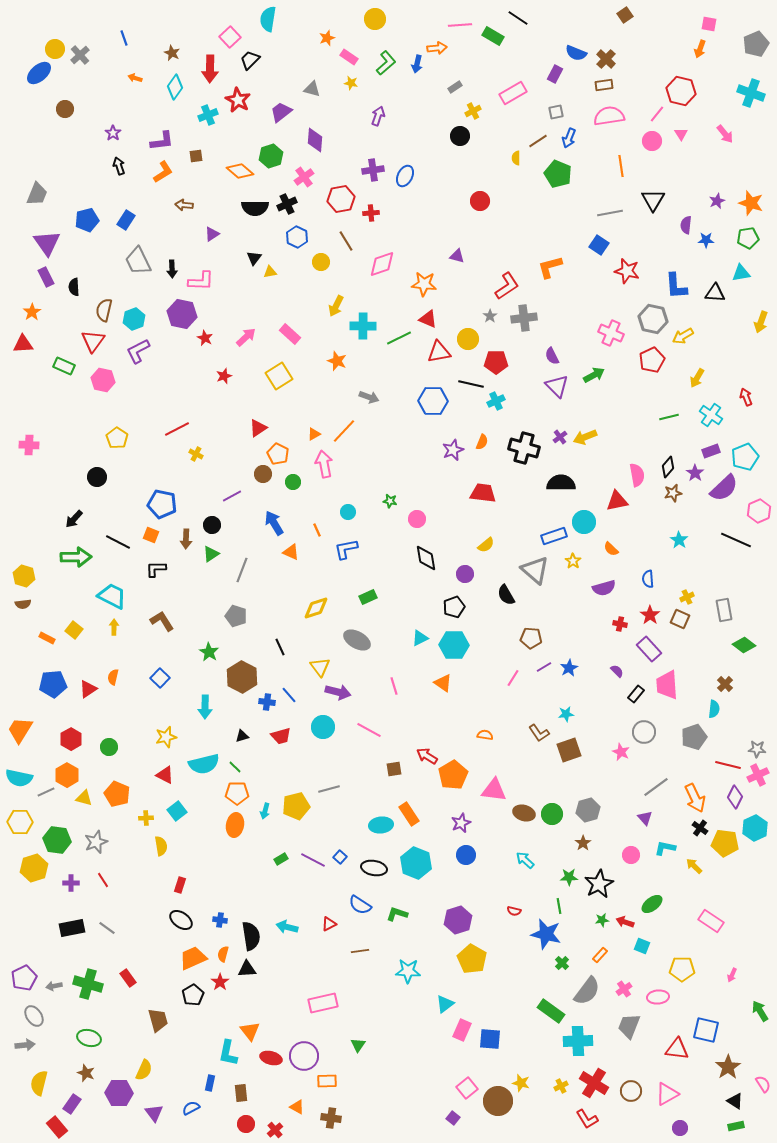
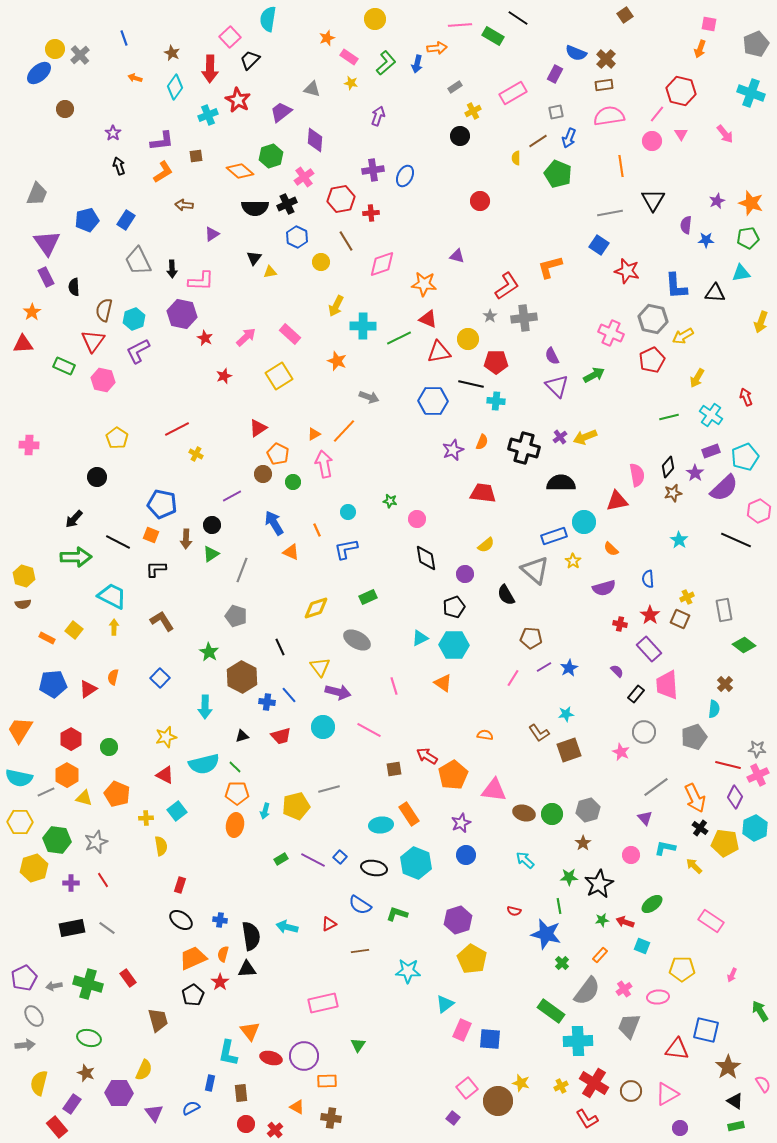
cyan cross at (496, 401): rotated 30 degrees clockwise
